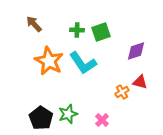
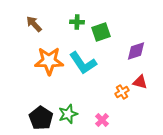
green cross: moved 8 px up
orange star: rotated 28 degrees counterclockwise
